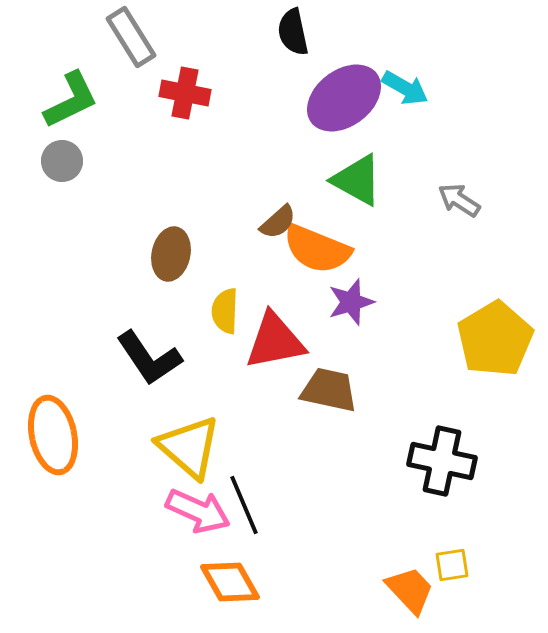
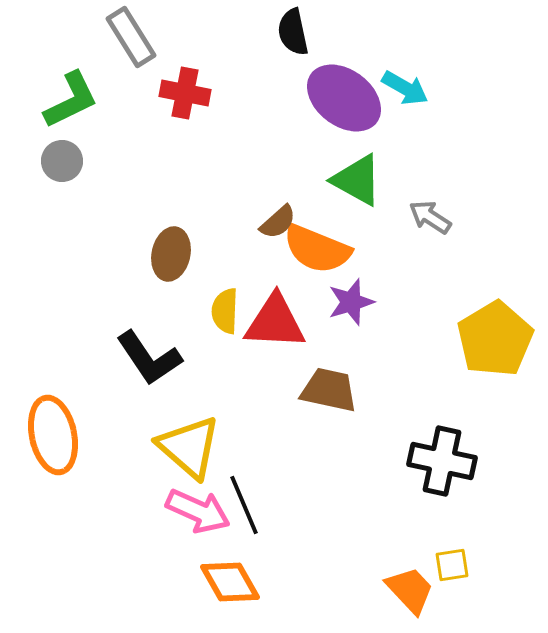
purple ellipse: rotated 74 degrees clockwise
gray arrow: moved 29 px left, 17 px down
red triangle: moved 19 px up; rotated 14 degrees clockwise
